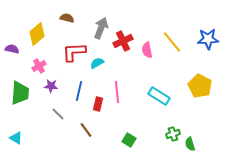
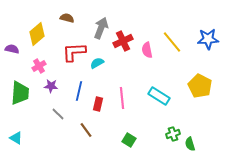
pink line: moved 5 px right, 6 px down
